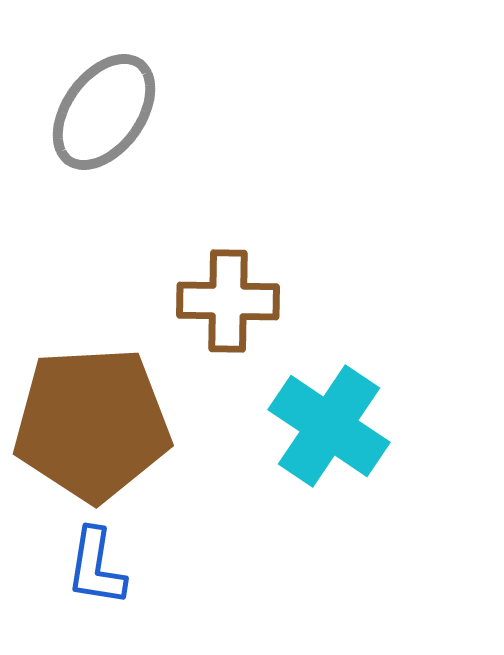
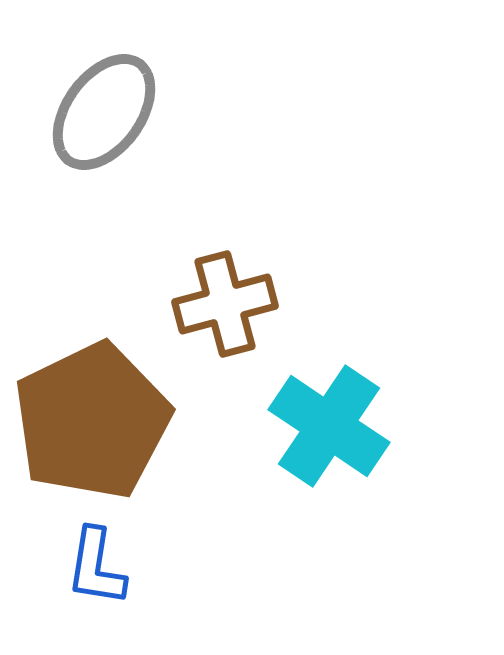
brown cross: moved 3 px left, 3 px down; rotated 16 degrees counterclockwise
brown pentagon: moved 3 px up; rotated 23 degrees counterclockwise
